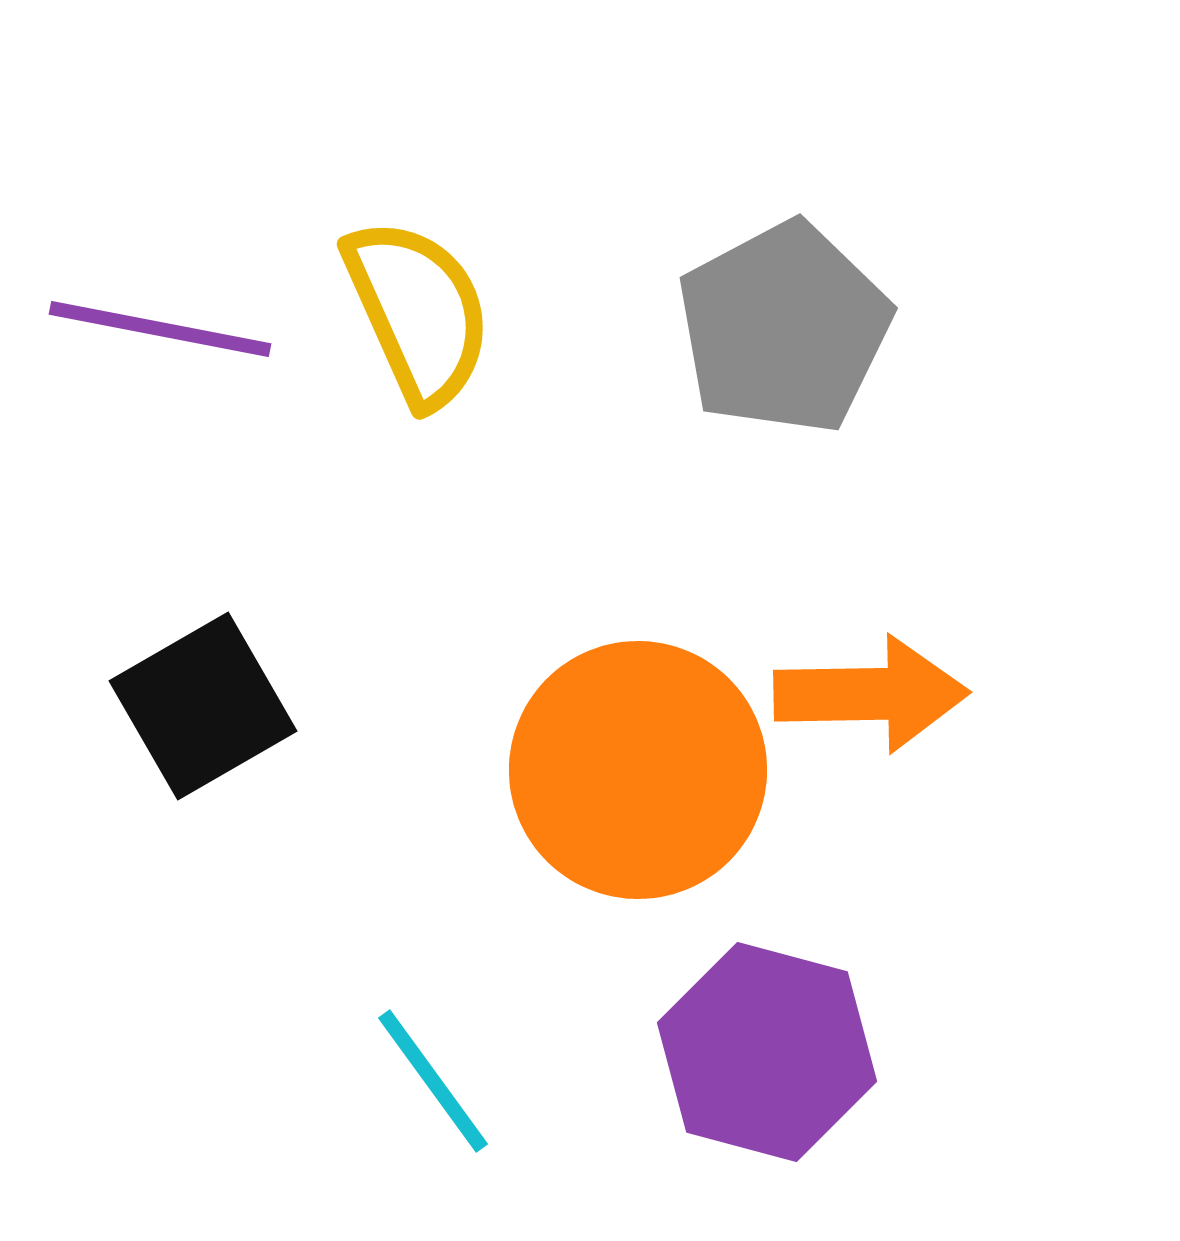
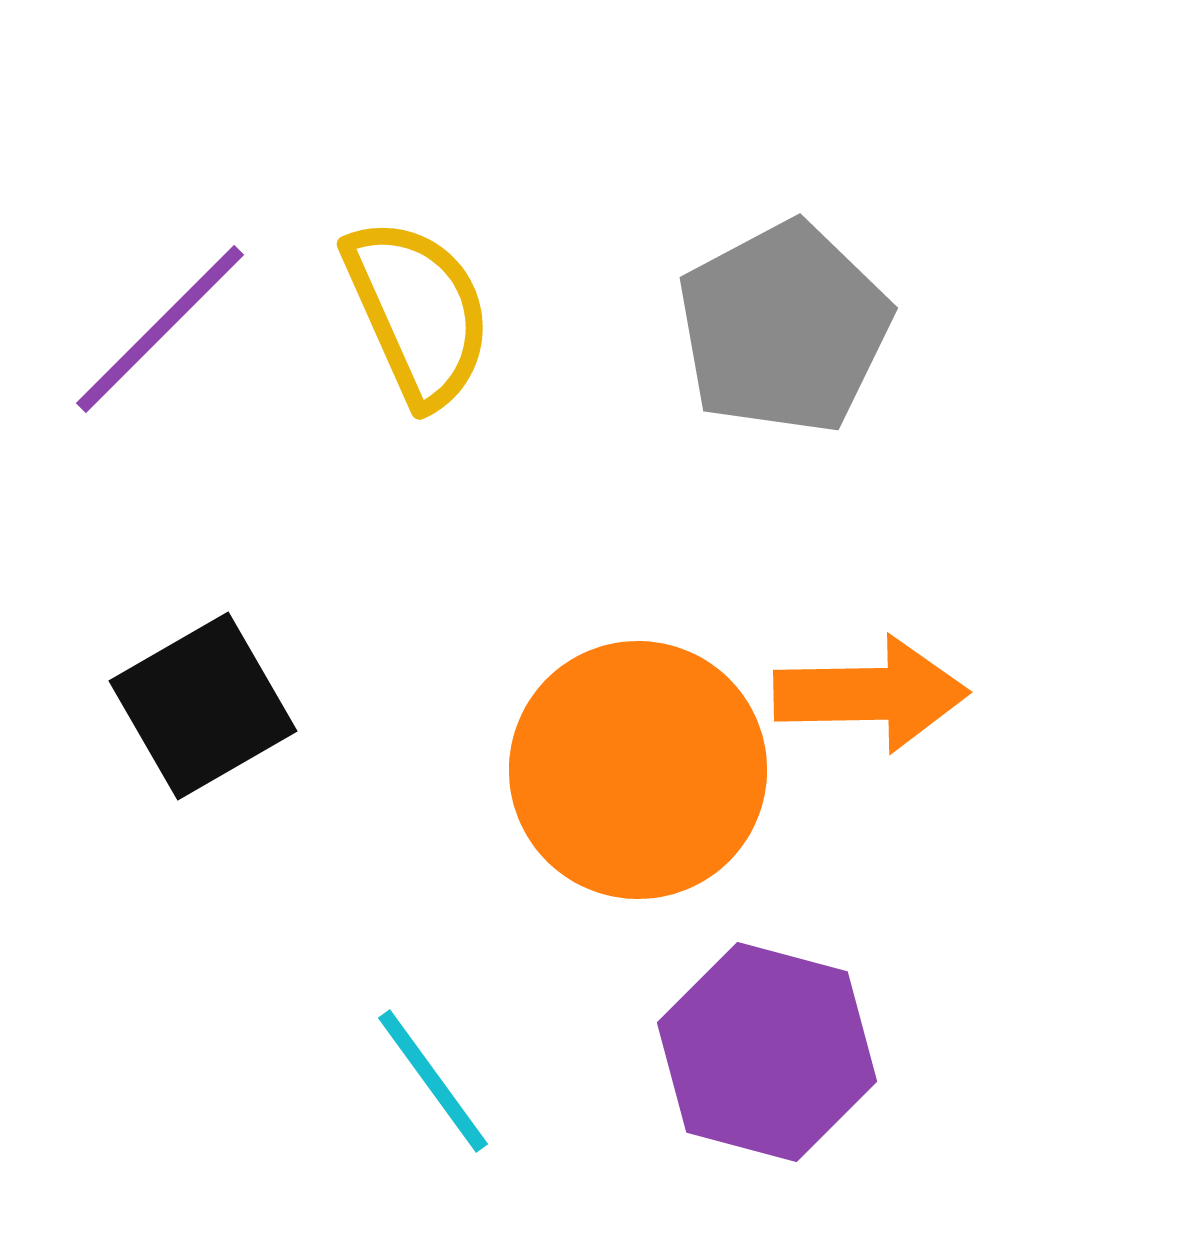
purple line: rotated 56 degrees counterclockwise
